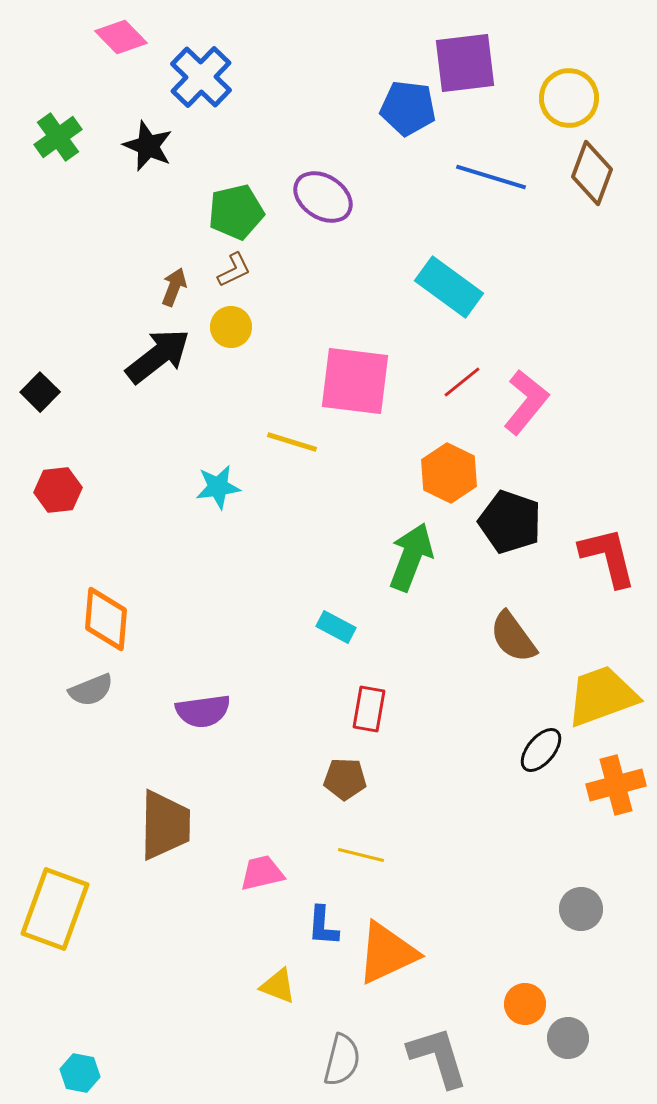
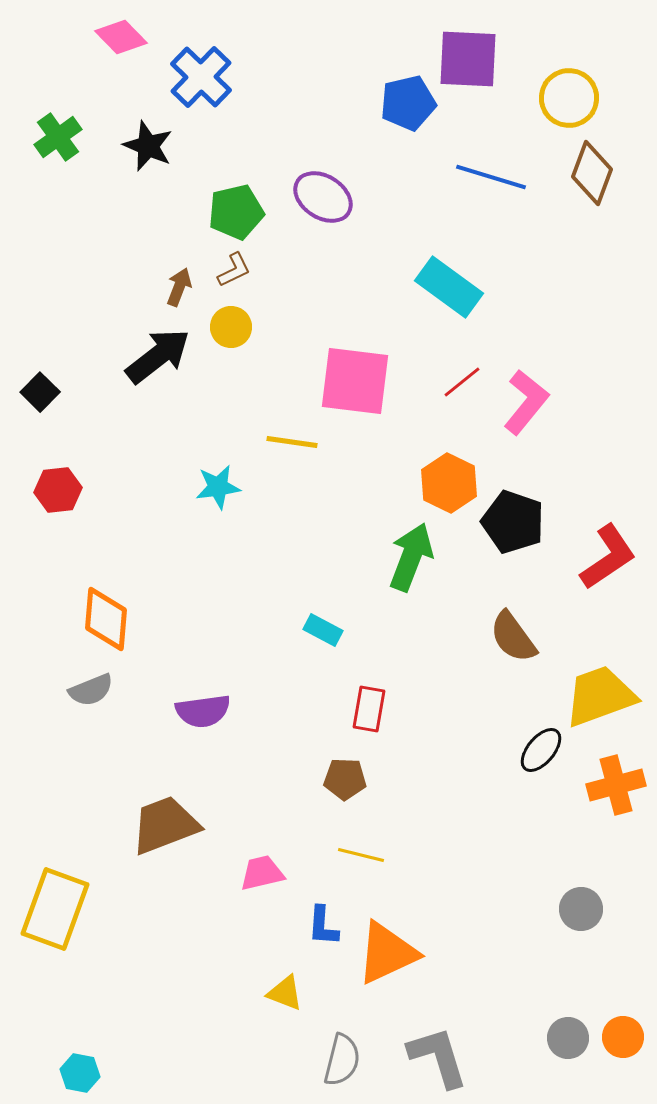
purple square at (465, 63): moved 3 px right, 4 px up; rotated 10 degrees clockwise
blue pentagon at (408, 108): moved 5 px up; rotated 20 degrees counterclockwise
brown arrow at (174, 287): moved 5 px right
yellow line at (292, 442): rotated 9 degrees counterclockwise
orange hexagon at (449, 473): moved 10 px down
black pentagon at (510, 522): moved 3 px right
red L-shape at (608, 557): rotated 70 degrees clockwise
cyan rectangle at (336, 627): moved 13 px left, 3 px down
yellow trapezoid at (602, 696): moved 2 px left
brown trapezoid at (165, 825): rotated 112 degrees counterclockwise
yellow triangle at (278, 986): moved 7 px right, 7 px down
orange circle at (525, 1004): moved 98 px right, 33 px down
